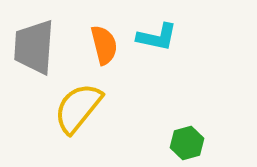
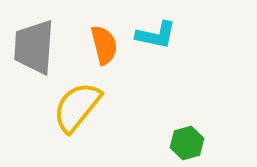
cyan L-shape: moved 1 px left, 2 px up
yellow semicircle: moved 1 px left, 1 px up
